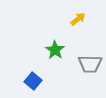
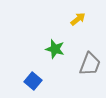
green star: moved 1 px up; rotated 18 degrees counterclockwise
gray trapezoid: rotated 70 degrees counterclockwise
